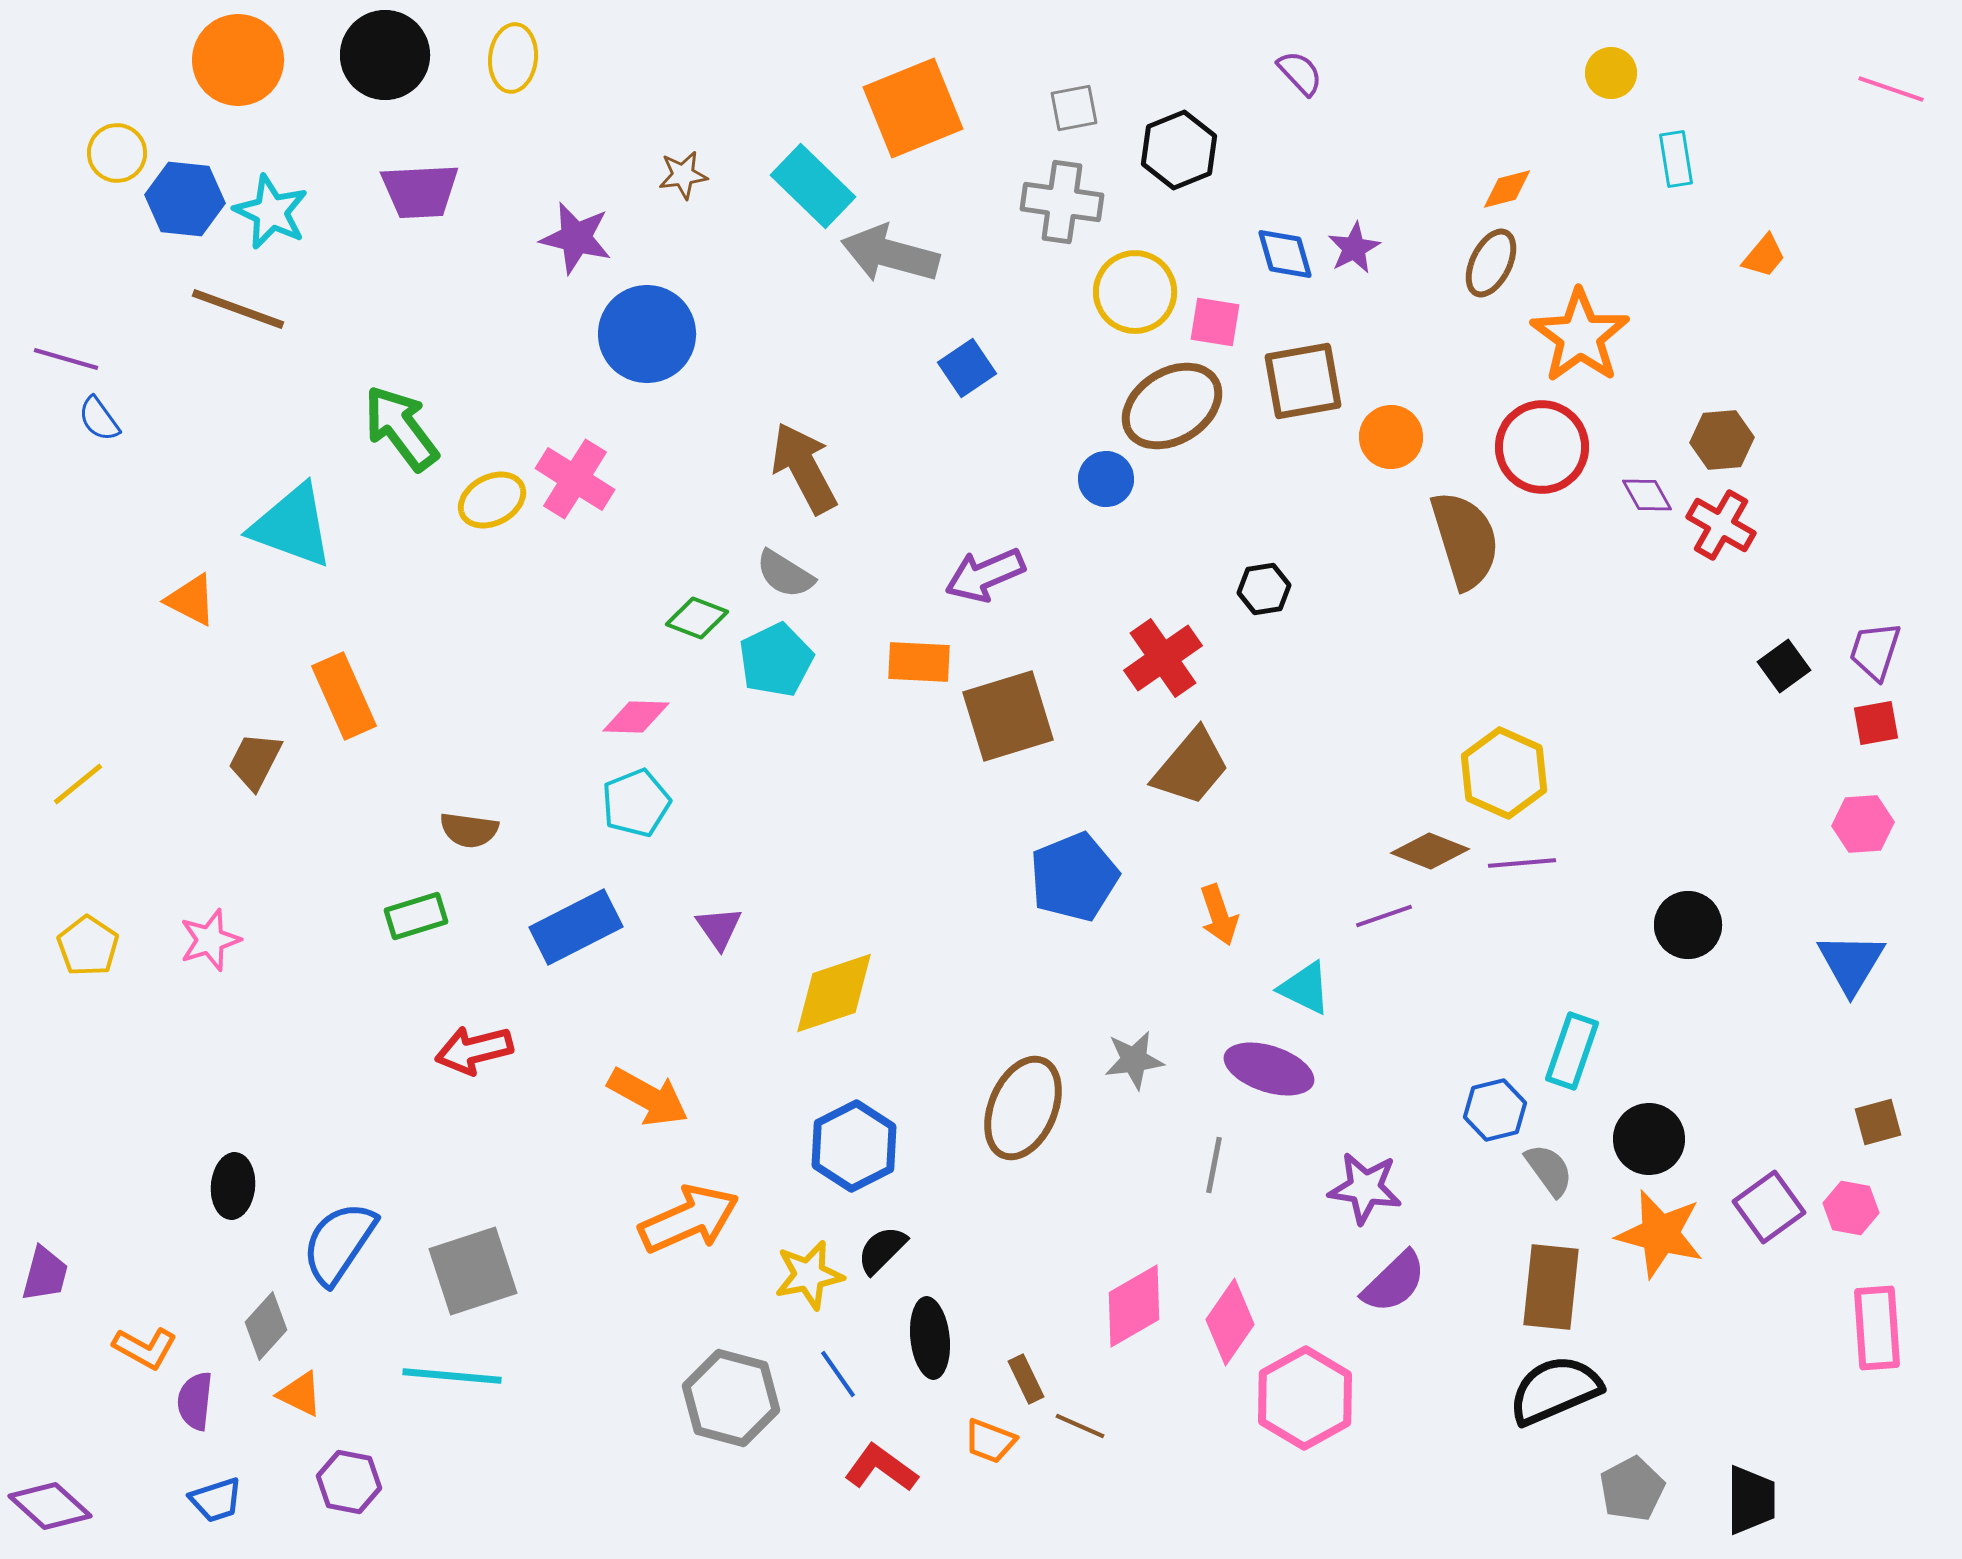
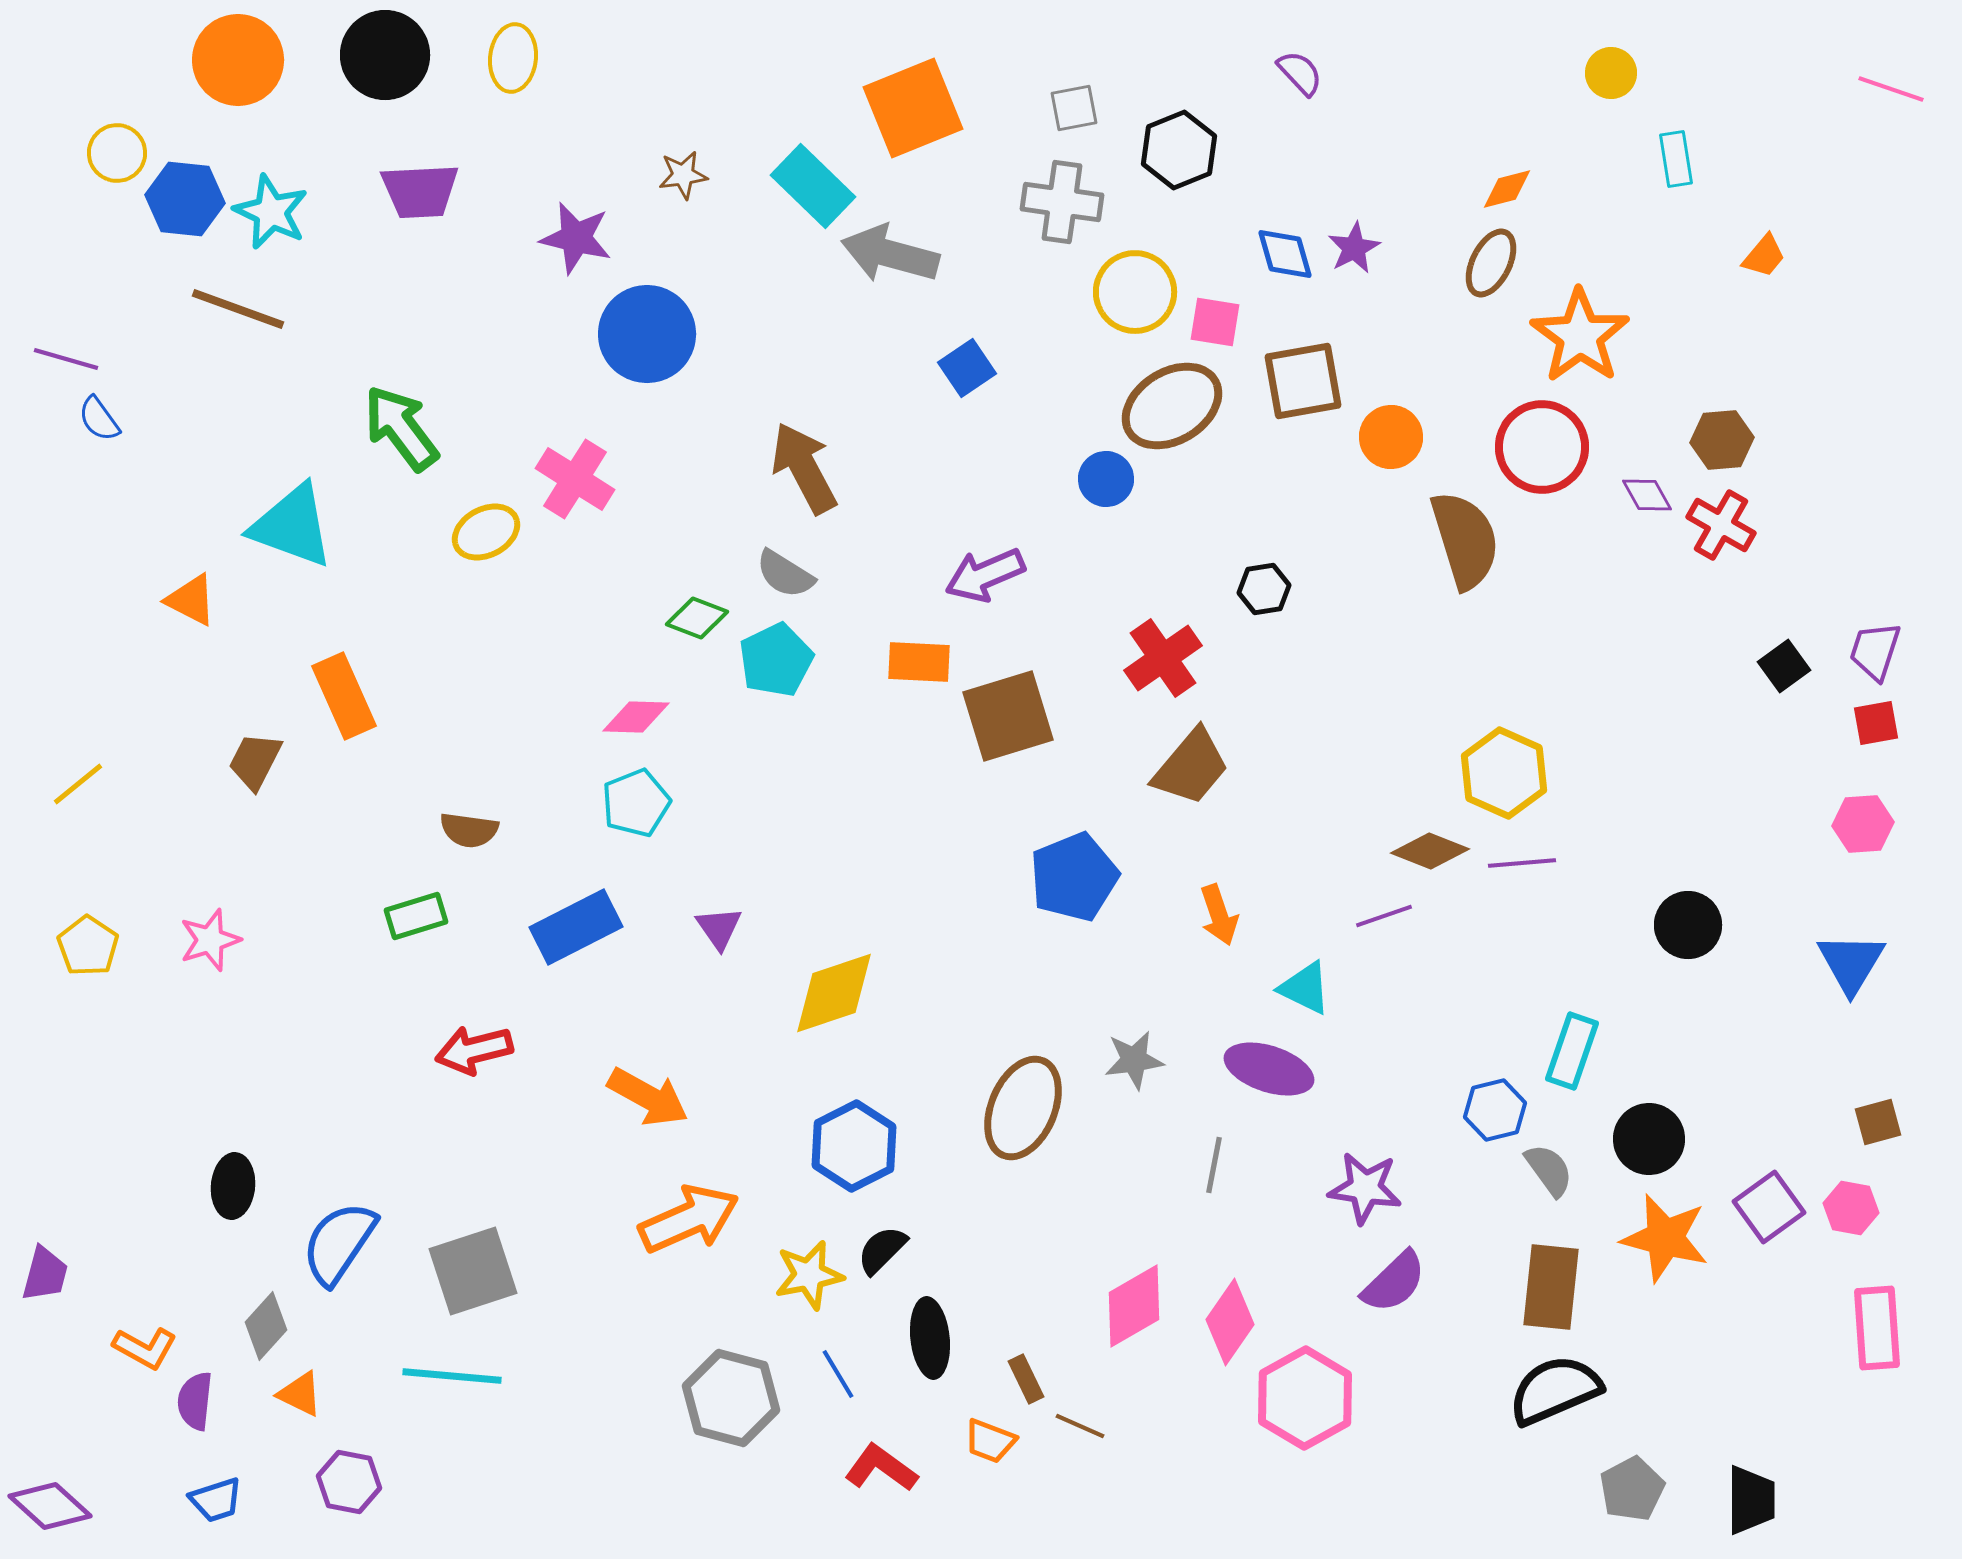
yellow ellipse at (492, 500): moved 6 px left, 32 px down
orange star at (1660, 1234): moved 5 px right, 4 px down
blue line at (838, 1374): rotated 4 degrees clockwise
